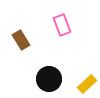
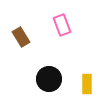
brown rectangle: moved 3 px up
yellow rectangle: rotated 48 degrees counterclockwise
